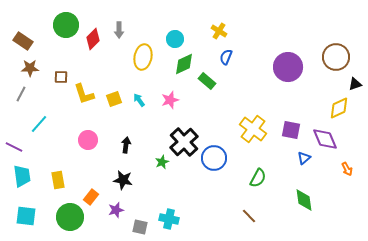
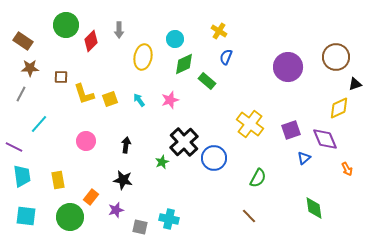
red diamond at (93, 39): moved 2 px left, 2 px down
yellow square at (114, 99): moved 4 px left
yellow cross at (253, 129): moved 3 px left, 5 px up
purple square at (291, 130): rotated 30 degrees counterclockwise
pink circle at (88, 140): moved 2 px left, 1 px down
green diamond at (304, 200): moved 10 px right, 8 px down
